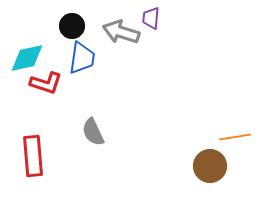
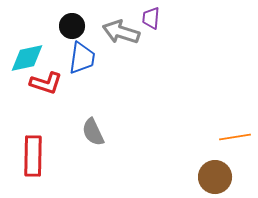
red rectangle: rotated 6 degrees clockwise
brown circle: moved 5 px right, 11 px down
